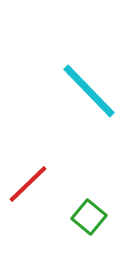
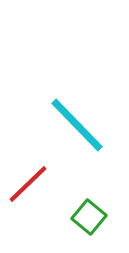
cyan line: moved 12 px left, 34 px down
